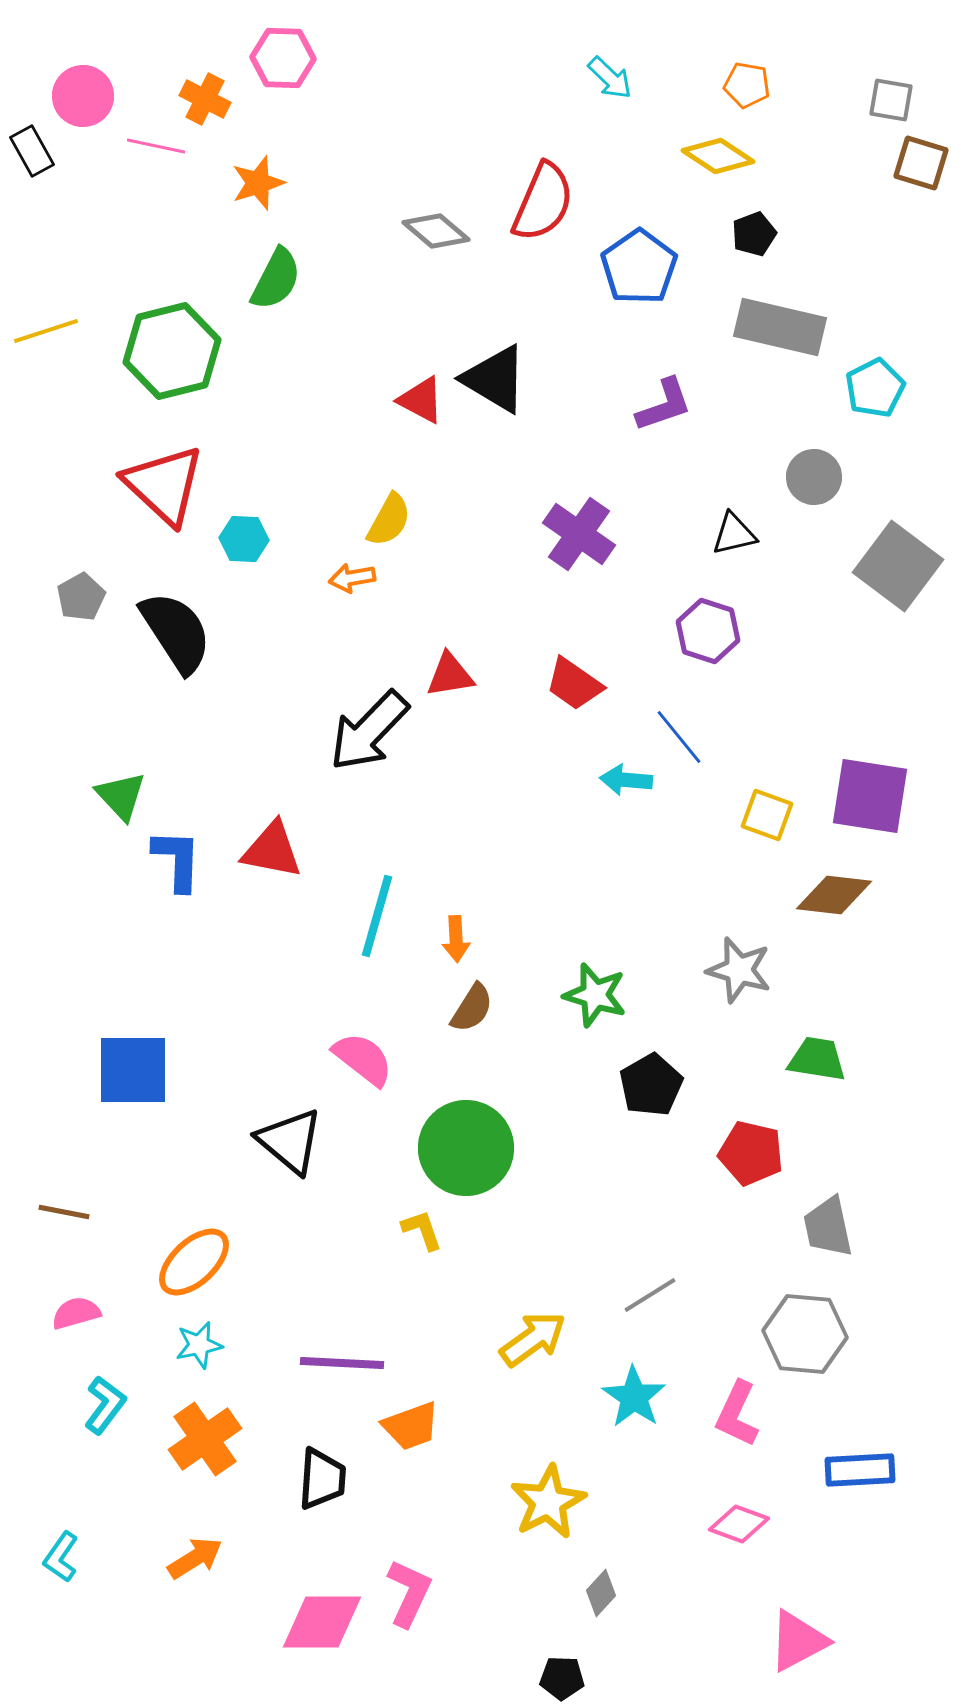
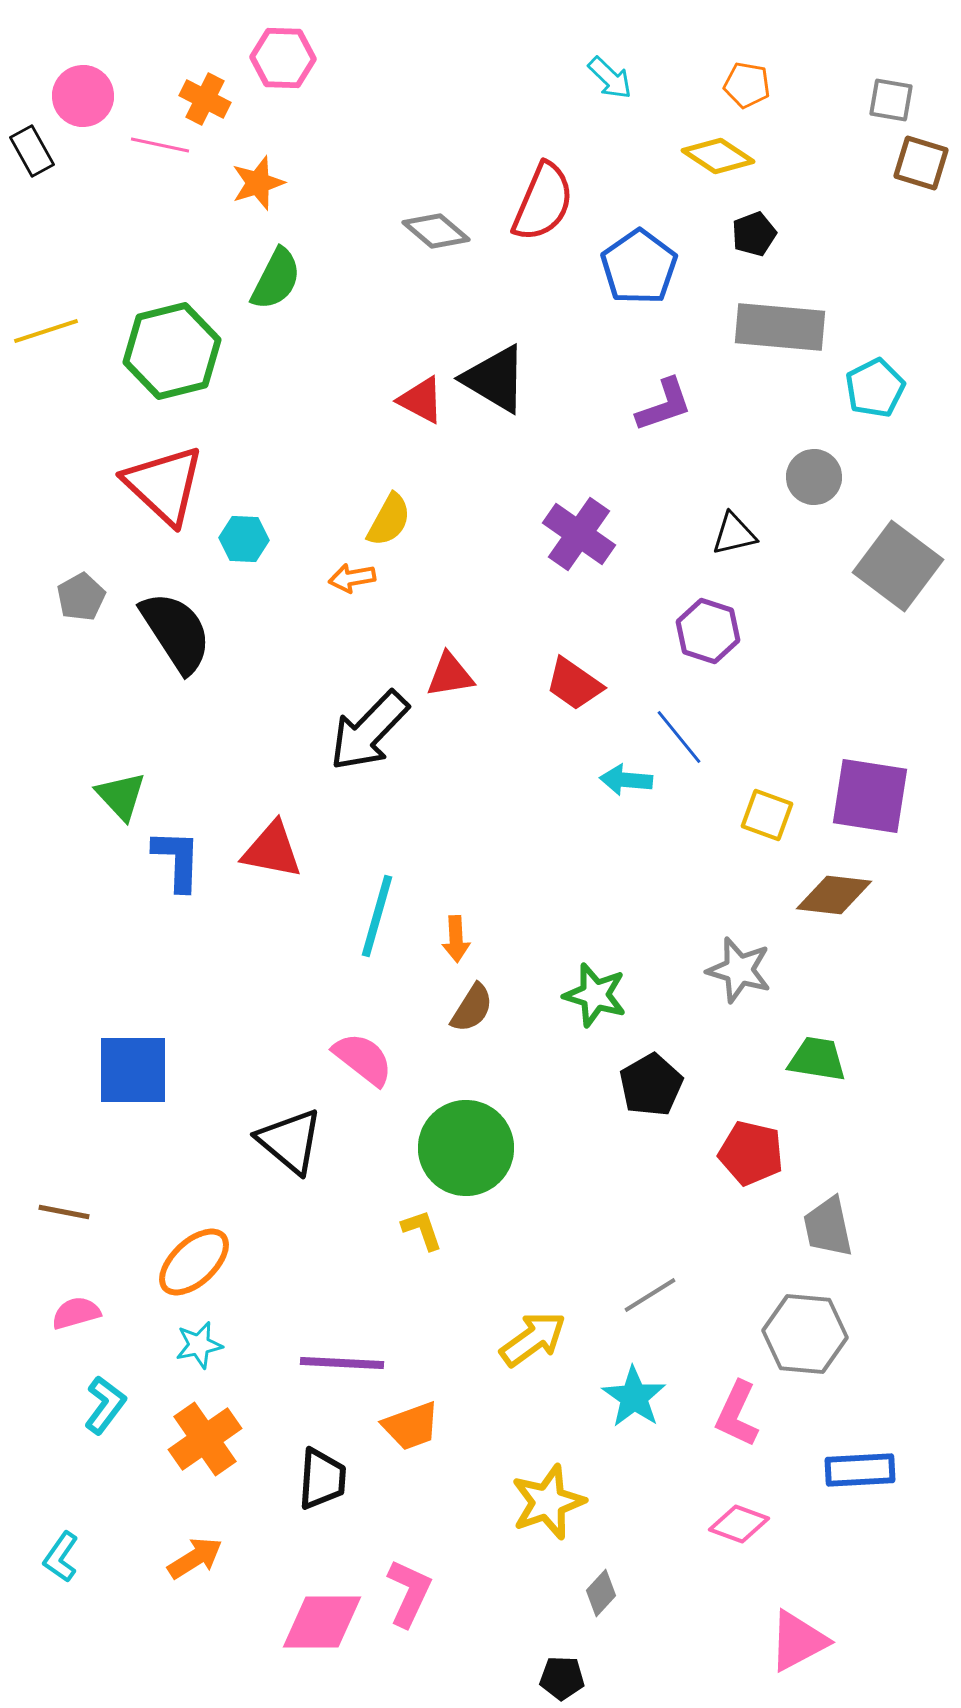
pink line at (156, 146): moved 4 px right, 1 px up
gray rectangle at (780, 327): rotated 8 degrees counterclockwise
yellow star at (548, 1502): rotated 8 degrees clockwise
